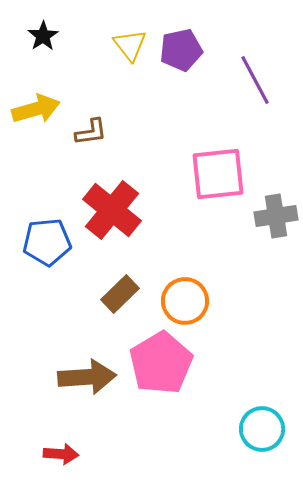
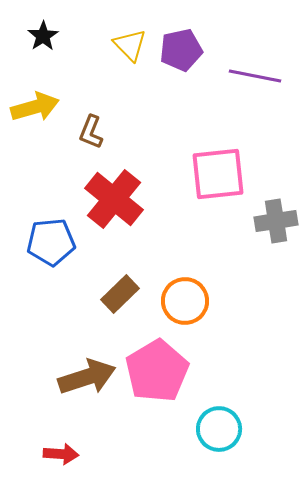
yellow triangle: rotated 6 degrees counterclockwise
purple line: moved 4 px up; rotated 51 degrees counterclockwise
yellow arrow: moved 1 px left, 2 px up
brown L-shape: rotated 120 degrees clockwise
red cross: moved 2 px right, 11 px up
gray cross: moved 5 px down
blue pentagon: moved 4 px right
pink pentagon: moved 4 px left, 8 px down
brown arrow: rotated 14 degrees counterclockwise
cyan circle: moved 43 px left
